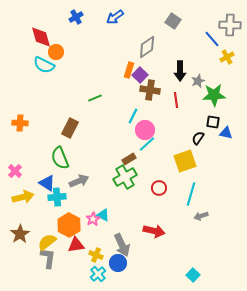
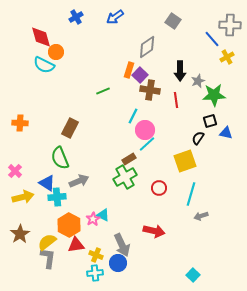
green line at (95, 98): moved 8 px right, 7 px up
black square at (213, 122): moved 3 px left, 1 px up; rotated 24 degrees counterclockwise
cyan cross at (98, 274): moved 3 px left, 1 px up; rotated 35 degrees clockwise
